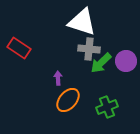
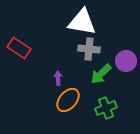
white triangle: rotated 8 degrees counterclockwise
green arrow: moved 11 px down
green cross: moved 1 px left, 1 px down
